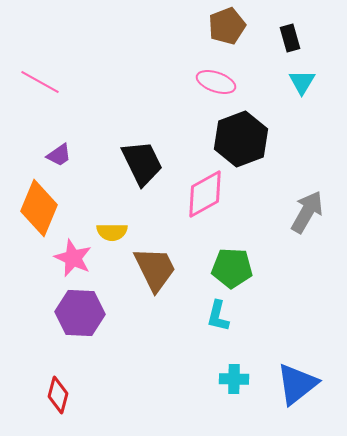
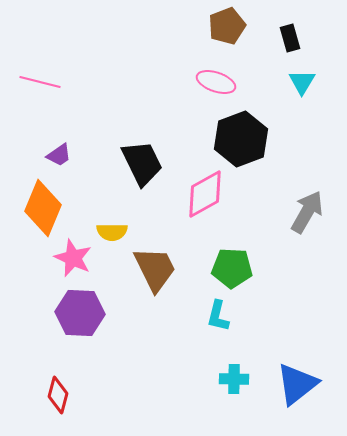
pink line: rotated 15 degrees counterclockwise
orange diamond: moved 4 px right
